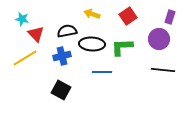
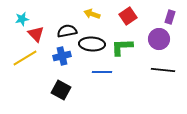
cyan star: rotated 24 degrees counterclockwise
